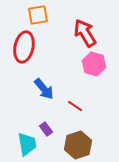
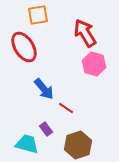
red ellipse: rotated 44 degrees counterclockwise
red line: moved 9 px left, 2 px down
cyan trapezoid: rotated 65 degrees counterclockwise
